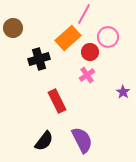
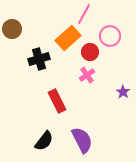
brown circle: moved 1 px left, 1 px down
pink circle: moved 2 px right, 1 px up
